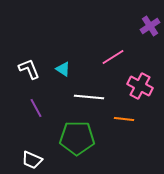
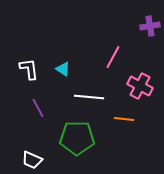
purple cross: rotated 24 degrees clockwise
pink line: rotated 30 degrees counterclockwise
white L-shape: rotated 15 degrees clockwise
purple line: moved 2 px right
